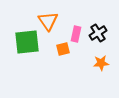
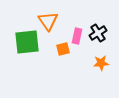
pink rectangle: moved 1 px right, 2 px down
